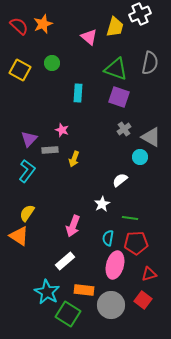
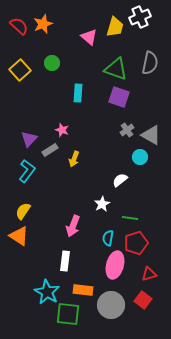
white cross: moved 3 px down
yellow square: rotated 20 degrees clockwise
gray cross: moved 3 px right, 1 px down
gray triangle: moved 2 px up
gray rectangle: rotated 28 degrees counterclockwise
yellow semicircle: moved 4 px left, 2 px up
red pentagon: rotated 15 degrees counterclockwise
white rectangle: rotated 42 degrees counterclockwise
orange rectangle: moved 1 px left
green square: rotated 25 degrees counterclockwise
